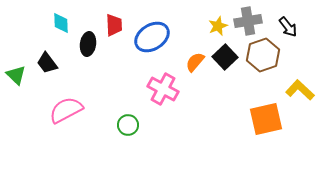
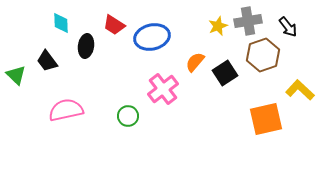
red trapezoid: rotated 125 degrees clockwise
blue ellipse: rotated 20 degrees clockwise
black ellipse: moved 2 px left, 2 px down
black square: moved 16 px down; rotated 10 degrees clockwise
black trapezoid: moved 2 px up
pink cross: rotated 24 degrees clockwise
pink semicircle: rotated 16 degrees clockwise
green circle: moved 9 px up
